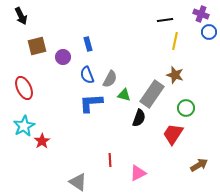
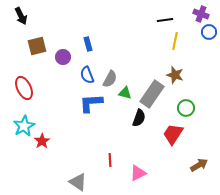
green triangle: moved 1 px right, 2 px up
